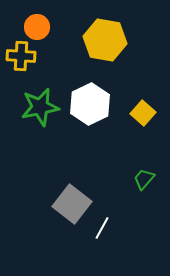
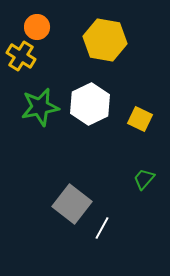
yellow cross: rotated 28 degrees clockwise
yellow square: moved 3 px left, 6 px down; rotated 15 degrees counterclockwise
